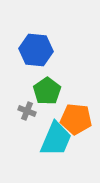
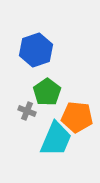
blue hexagon: rotated 24 degrees counterclockwise
green pentagon: moved 1 px down
orange pentagon: moved 1 px right, 2 px up
